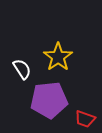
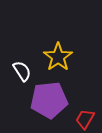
white semicircle: moved 2 px down
red trapezoid: rotated 100 degrees clockwise
